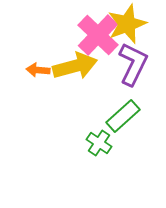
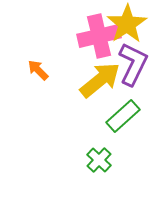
yellow star: rotated 12 degrees counterclockwise
pink cross: moved 1 px right, 1 px down; rotated 33 degrees clockwise
yellow arrow: moved 25 px right, 14 px down; rotated 24 degrees counterclockwise
orange arrow: rotated 40 degrees clockwise
green cross: moved 17 px down; rotated 10 degrees clockwise
